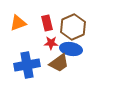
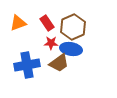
red rectangle: rotated 21 degrees counterclockwise
